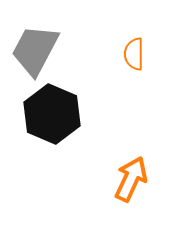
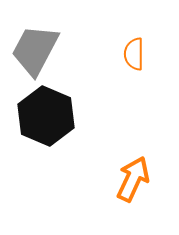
black hexagon: moved 6 px left, 2 px down
orange arrow: moved 2 px right
